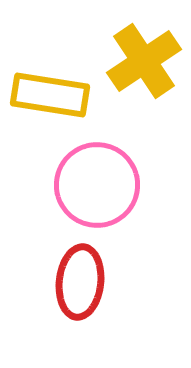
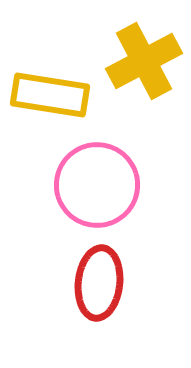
yellow cross: rotated 6 degrees clockwise
red ellipse: moved 19 px right, 1 px down
